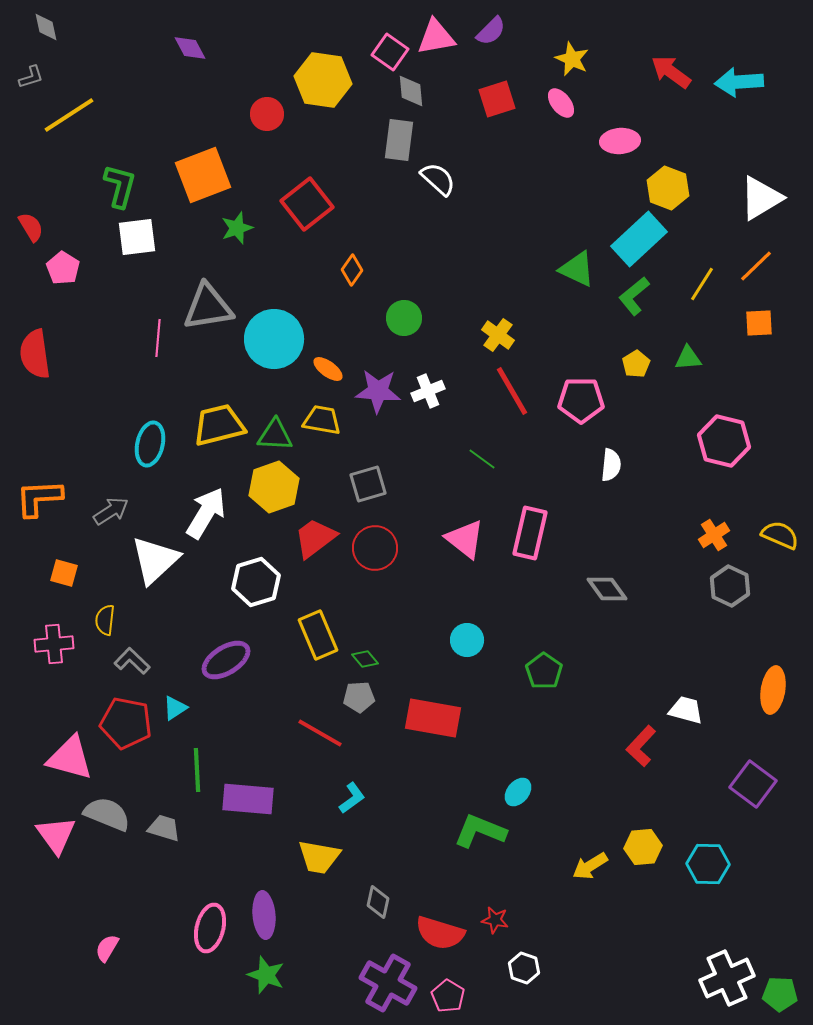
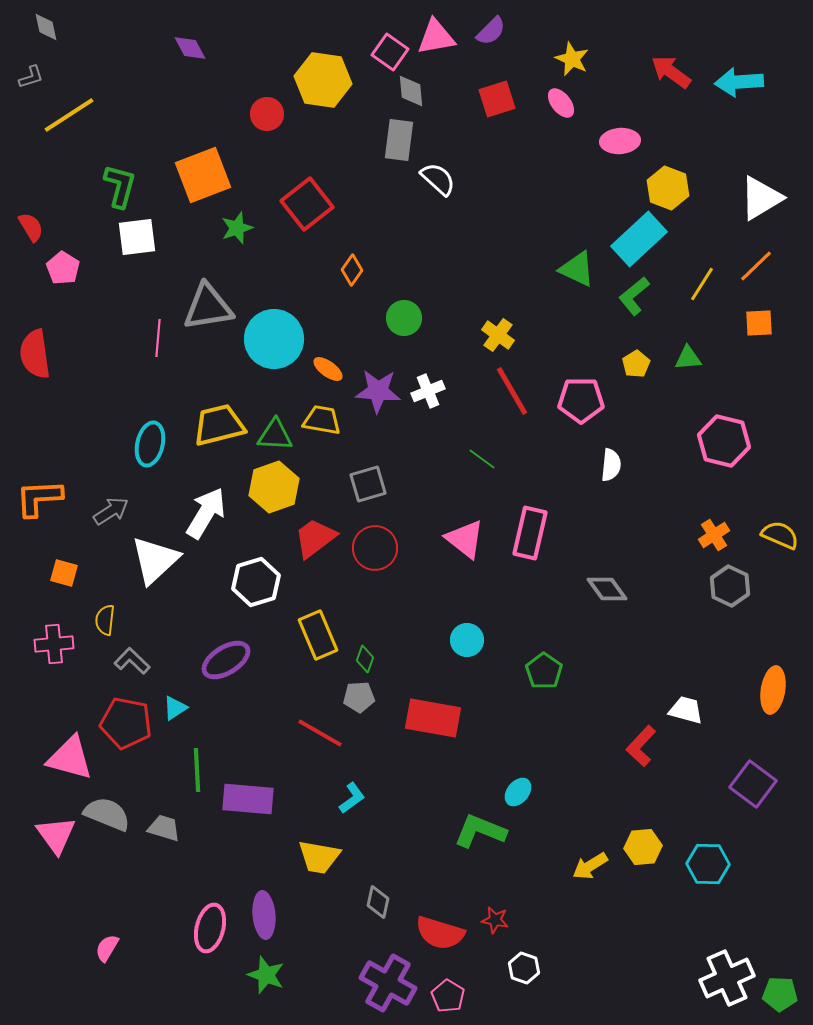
green diamond at (365, 659): rotated 60 degrees clockwise
